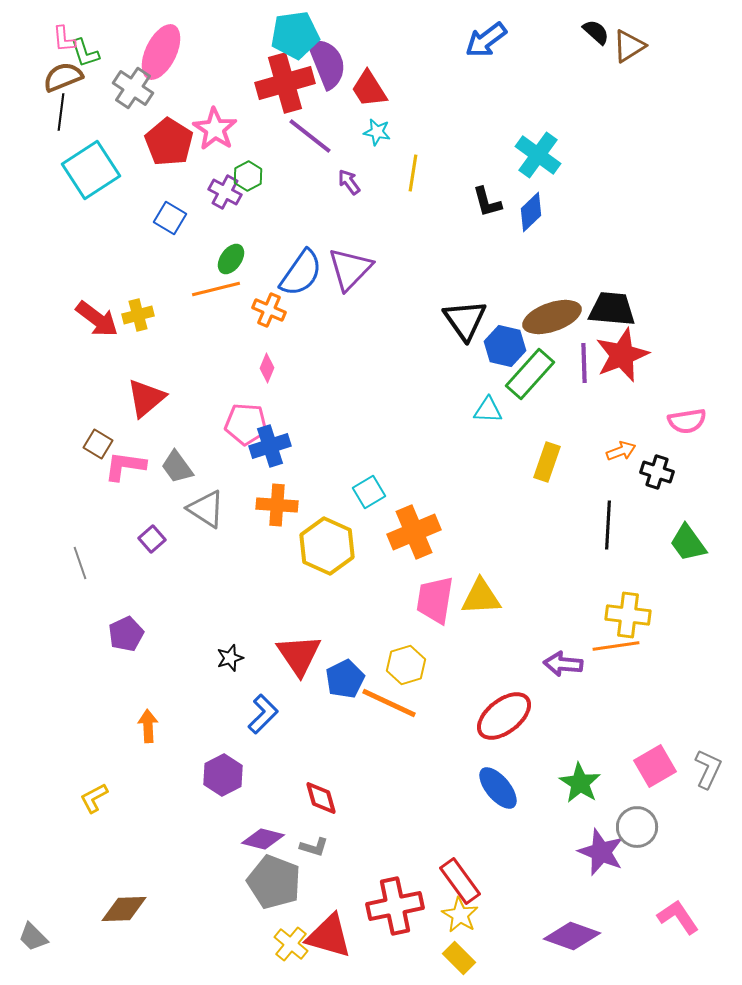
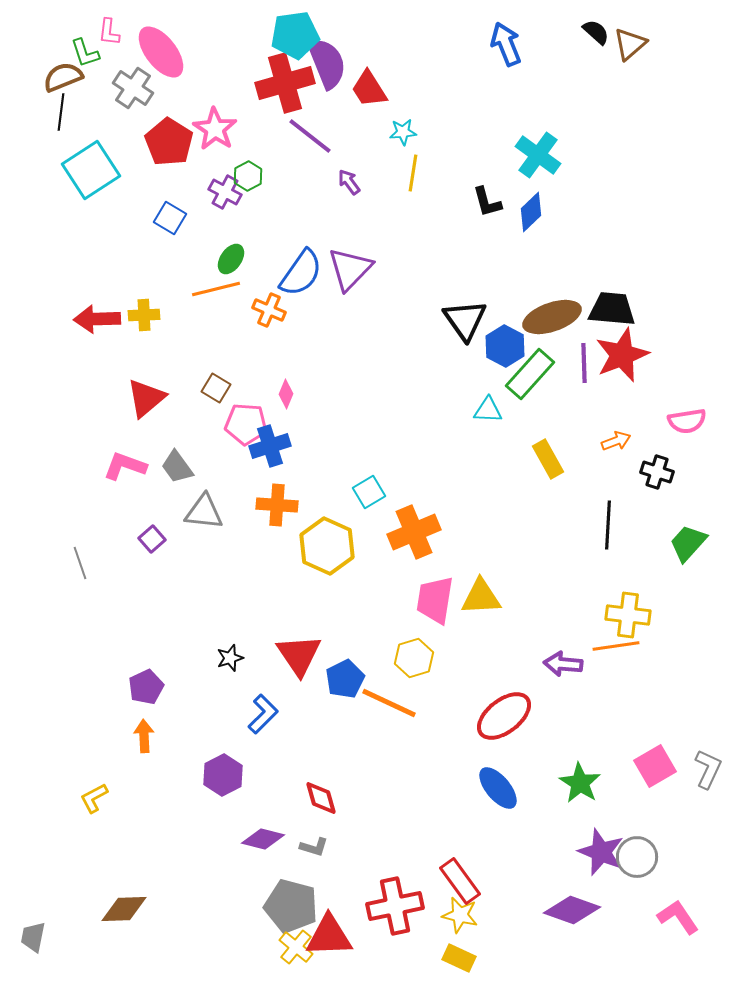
pink L-shape at (64, 39): moved 45 px right, 7 px up; rotated 12 degrees clockwise
blue arrow at (486, 40): moved 20 px right, 4 px down; rotated 105 degrees clockwise
brown triangle at (629, 46): moved 1 px right, 2 px up; rotated 9 degrees counterclockwise
pink ellipse at (161, 52): rotated 64 degrees counterclockwise
cyan star at (377, 132): moved 26 px right; rotated 16 degrees counterclockwise
yellow cross at (138, 315): moved 6 px right; rotated 12 degrees clockwise
red arrow at (97, 319): rotated 141 degrees clockwise
blue hexagon at (505, 346): rotated 15 degrees clockwise
pink diamond at (267, 368): moved 19 px right, 26 px down
brown square at (98, 444): moved 118 px right, 56 px up
orange arrow at (621, 451): moved 5 px left, 10 px up
yellow rectangle at (547, 462): moved 1 px right, 3 px up; rotated 48 degrees counterclockwise
pink L-shape at (125, 466): rotated 12 degrees clockwise
gray triangle at (206, 509): moved 2 px left, 3 px down; rotated 27 degrees counterclockwise
green trapezoid at (688, 543): rotated 78 degrees clockwise
purple pentagon at (126, 634): moved 20 px right, 53 px down
yellow hexagon at (406, 665): moved 8 px right, 7 px up
orange arrow at (148, 726): moved 4 px left, 10 px down
gray circle at (637, 827): moved 30 px down
gray pentagon at (274, 882): moved 17 px right, 24 px down; rotated 6 degrees counterclockwise
yellow star at (460, 915): rotated 18 degrees counterclockwise
red triangle at (329, 936): rotated 18 degrees counterclockwise
purple diamond at (572, 936): moved 26 px up
gray trapezoid at (33, 937): rotated 56 degrees clockwise
yellow cross at (291, 944): moved 5 px right, 3 px down
yellow rectangle at (459, 958): rotated 20 degrees counterclockwise
